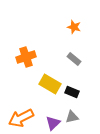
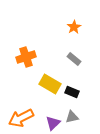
orange star: rotated 24 degrees clockwise
